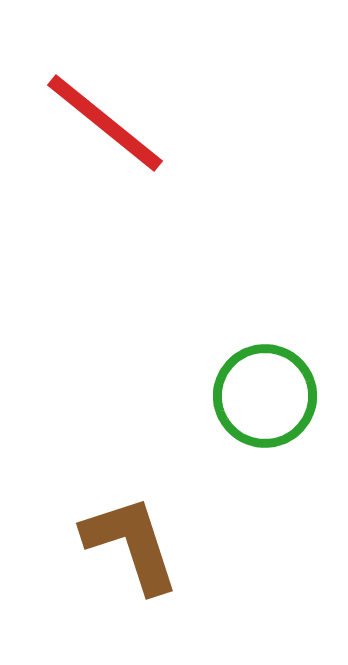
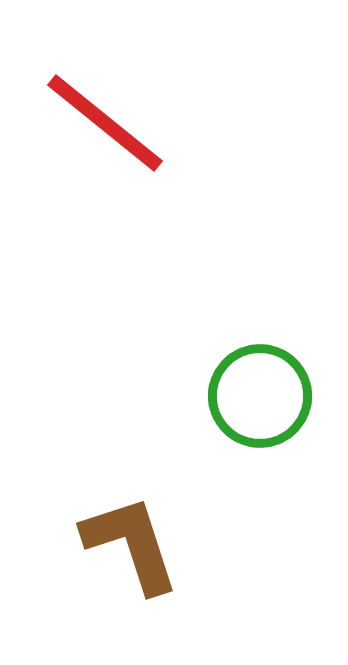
green circle: moved 5 px left
